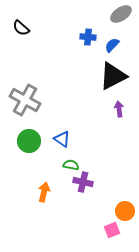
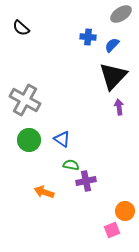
black triangle: rotated 20 degrees counterclockwise
purple arrow: moved 2 px up
green circle: moved 1 px up
purple cross: moved 3 px right, 1 px up; rotated 24 degrees counterclockwise
orange arrow: rotated 84 degrees counterclockwise
